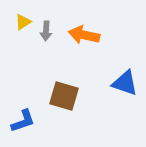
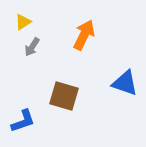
gray arrow: moved 14 px left, 16 px down; rotated 30 degrees clockwise
orange arrow: rotated 104 degrees clockwise
